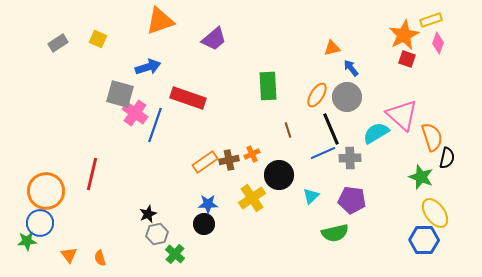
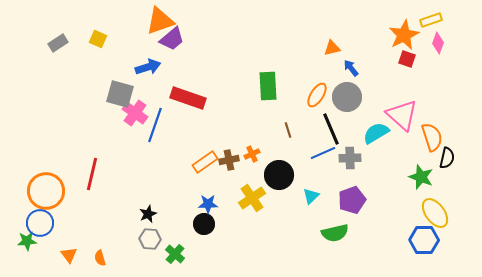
purple trapezoid at (214, 39): moved 42 px left
purple pentagon at (352, 200): rotated 28 degrees counterclockwise
gray hexagon at (157, 234): moved 7 px left, 5 px down; rotated 15 degrees clockwise
